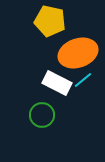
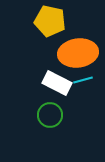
orange ellipse: rotated 12 degrees clockwise
cyan line: rotated 24 degrees clockwise
green circle: moved 8 px right
